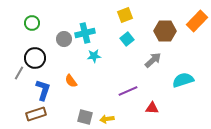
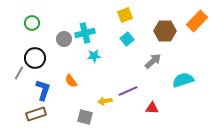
gray arrow: moved 1 px down
yellow arrow: moved 2 px left, 18 px up
